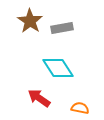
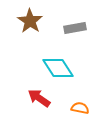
gray rectangle: moved 13 px right
